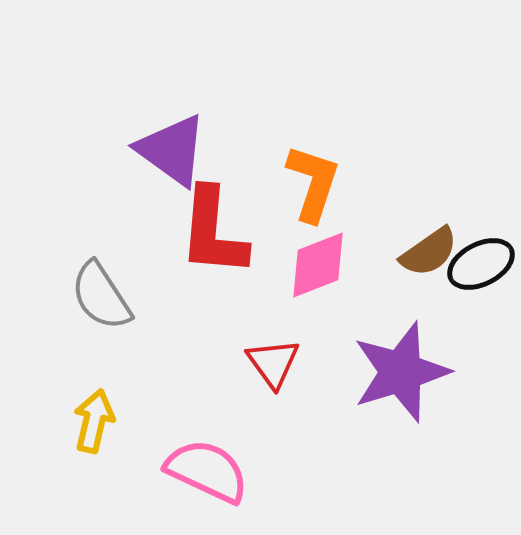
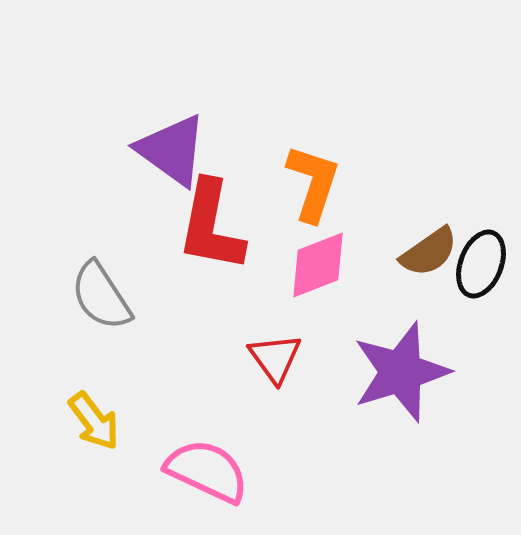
red L-shape: moved 2 px left, 6 px up; rotated 6 degrees clockwise
black ellipse: rotated 42 degrees counterclockwise
red triangle: moved 2 px right, 5 px up
yellow arrow: rotated 130 degrees clockwise
